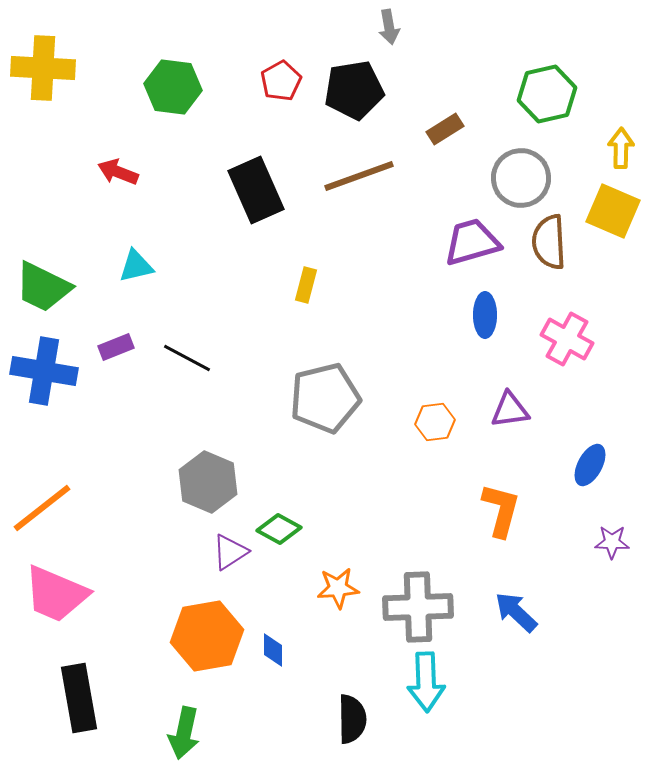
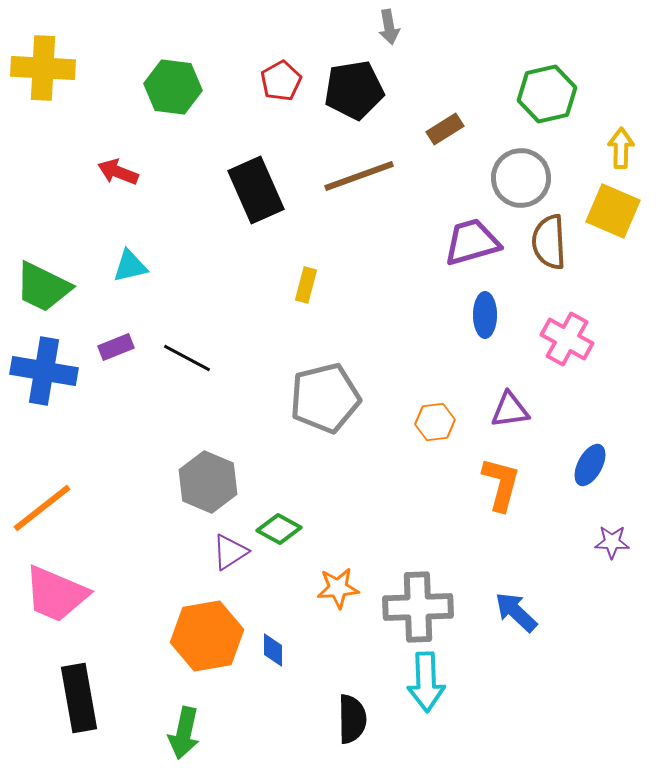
cyan triangle at (136, 266): moved 6 px left
orange L-shape at (501, 510): moved 26 px up
